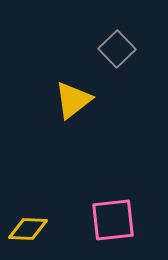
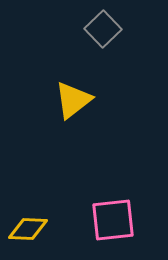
gray square: moved 14 px left, 20 px up
